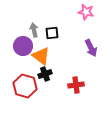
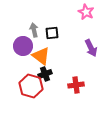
pink star: rotated 14 degrees clockwise
red hexagon: moved 6 px right
